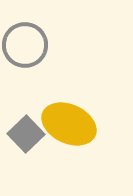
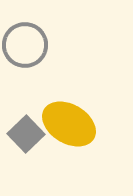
yellow ellipse: rotated 6 degrees clockwise
